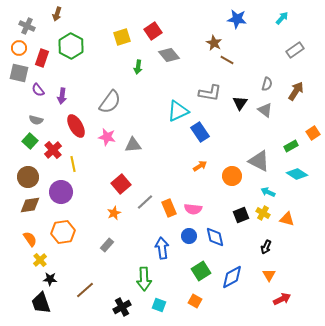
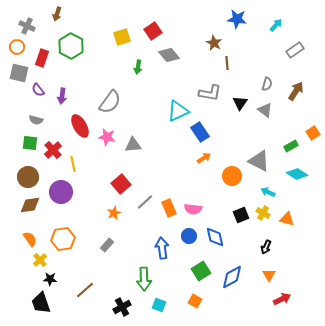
cyan arrow at (282, 18): moved 6 px left, 7 px down
orange circle at (19, 48): moved 2 px left, 1 px up
brown line at (227, 60): moved 3 px down; rotated 56 degrees clockwise
red ellipse at (76, 126): moved 4 px right
green square at (30, 141): moved 2 px down; rotated 35 degrees counterclockwise
orange arrow at (200, 166): moved 4 px right, 8 px up
orange hexagon at (63, 232): moved 7 px down
